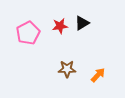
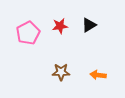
black triangle: moved 7 px right, 2 px down
brown star: moved 6 px left, 3 px down
orange arrow: rotated 126 degrees counterclockwise
